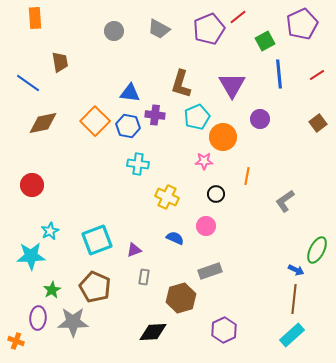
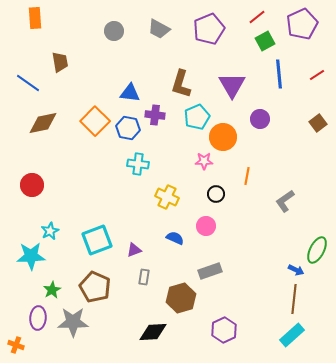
red line at (238, 17): moved 19 px right
blue hexagon at (128, 126): moved 2 px down
orange cross at (16, 341): moved 4 px down
